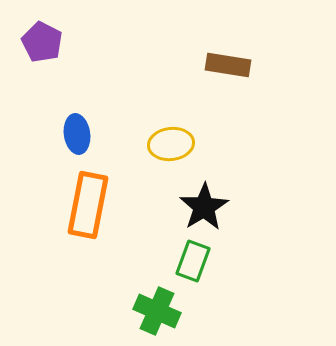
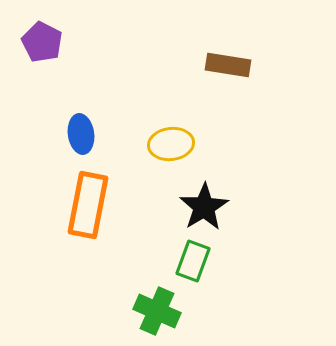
blue ellipse: moved 4 px right
